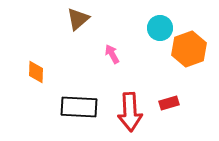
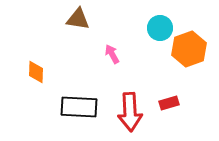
brown triangle: rotated 50 degrees clockwise
